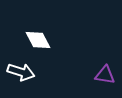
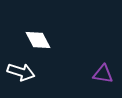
purple triangle: moved 2 px left, 1 px up
